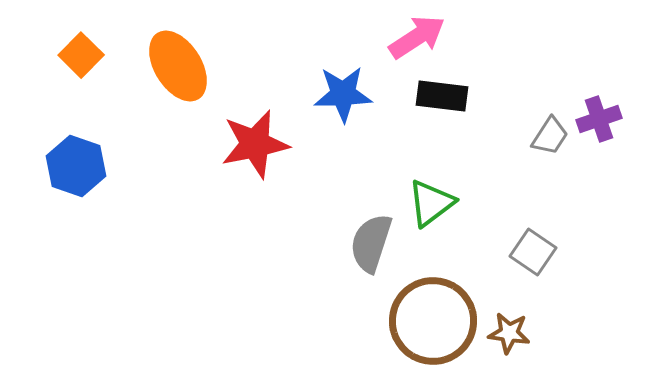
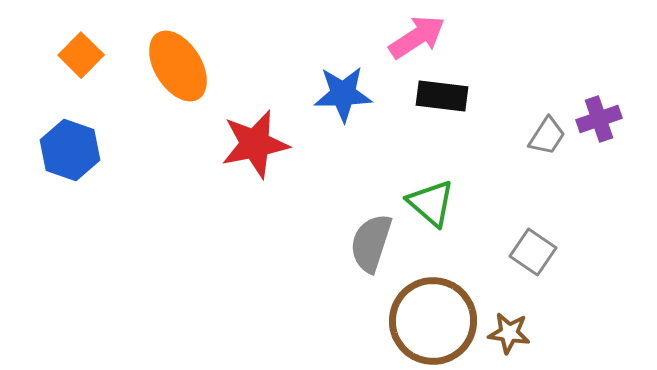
gray trapezoid: moved 3 px left
blue hexagon: moved 6 px left, 16 px up
green triangle: rotated 42 degrees counterclockwise
